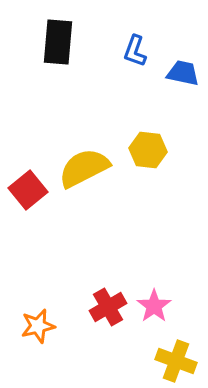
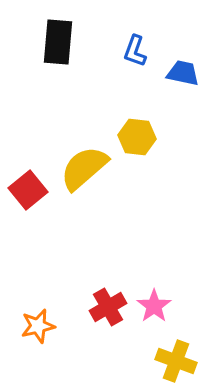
yellow hexagon: moved 11 px left, 13 px up
yellow semicircle: rotated 14 degrees counterclockwise
